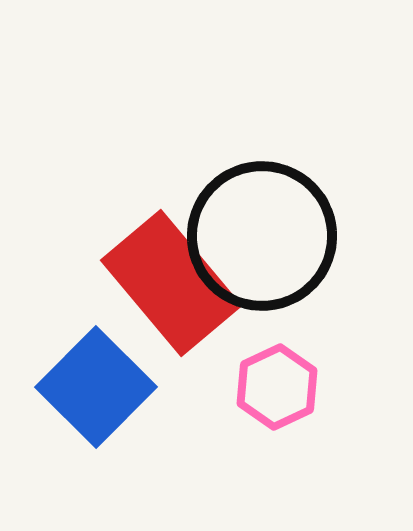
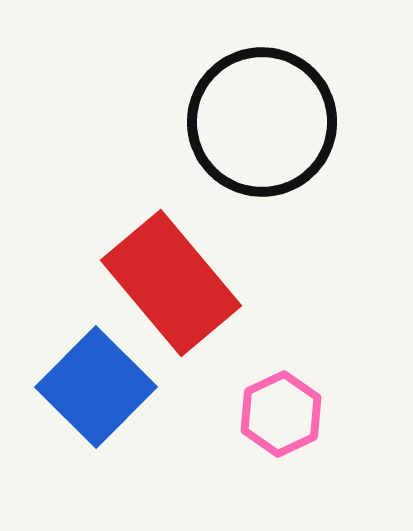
black circle: moved 114 px up
pink hexagon: moved 4 px right, 27 px down
